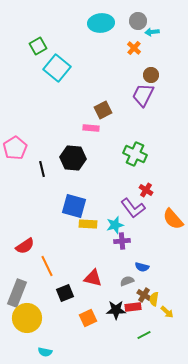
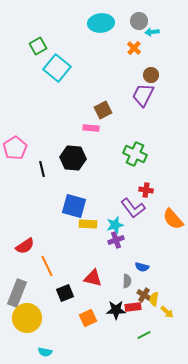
gray circle: moved 1 px right
red cross: rotated 24 degrees counterclockwise
purple cross: moved 6 px left, 1 px up; rotated 14 degrees counterclockwise
gray semicircle: rotated 112 degrees clockwise
